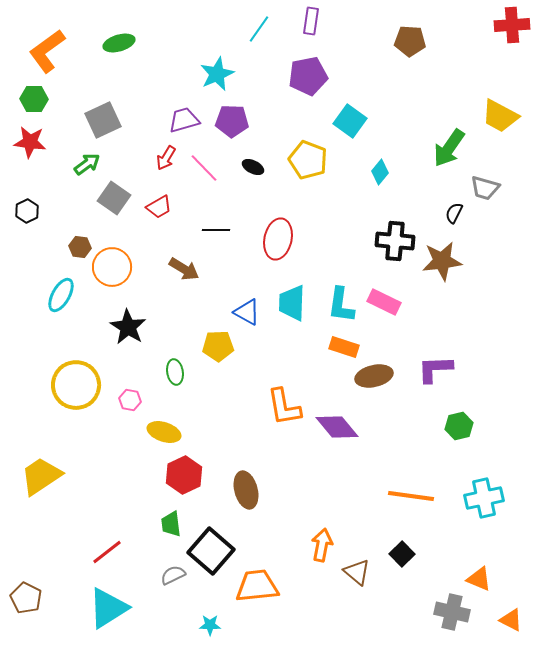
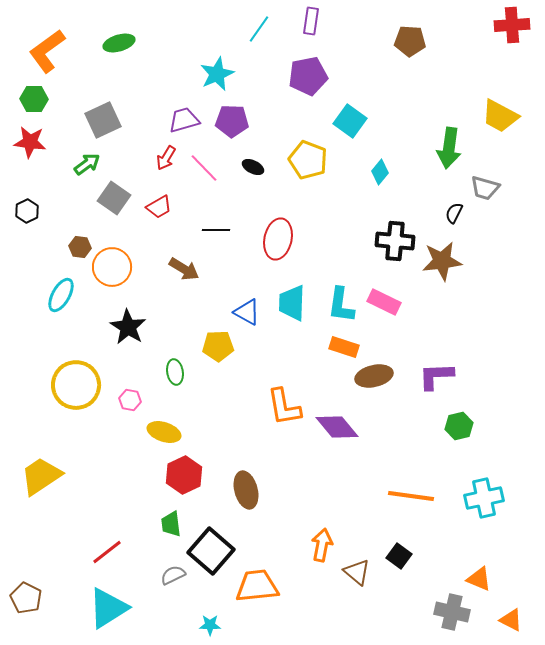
green arrow at (449, 148): rotated 27 degrees counterclockwise
purple L-shape at (435, 369): moved 1 px right, 7 px down
black square at (402, 554): moved 3 px left, 2 px down; rotated 10 degrees counterclockwise
